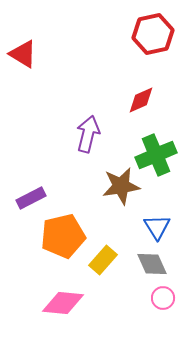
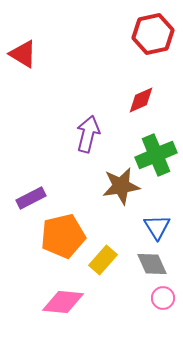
pink diamond: moved 1 px up
